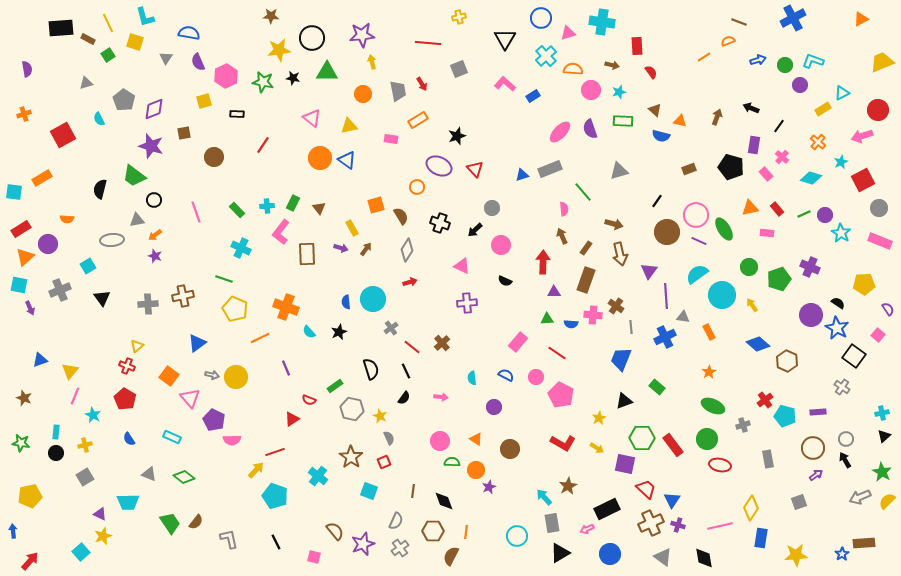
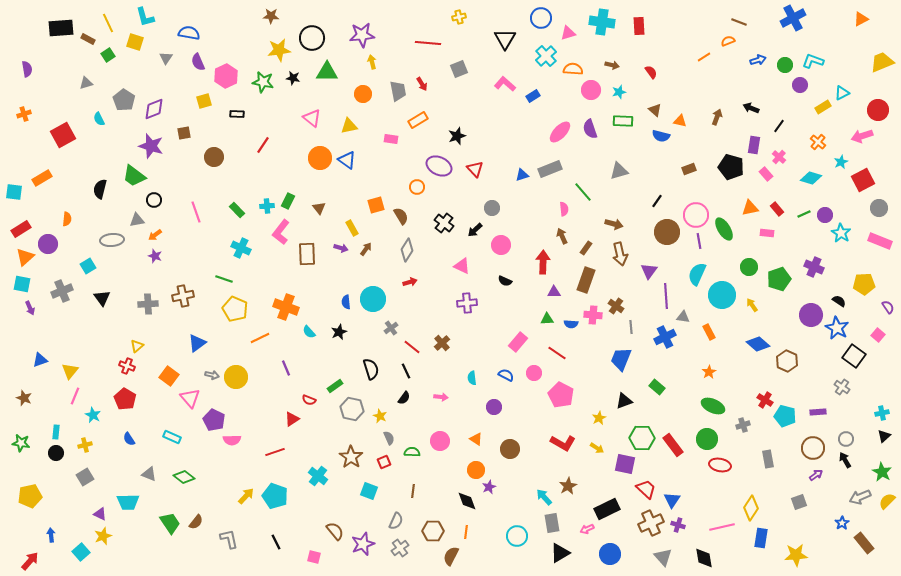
red rectangle at (637, 46): moved 2 px right, 20 px up
yellow rectangle at (823, 109): moved 2 px up
pink cross at (782, 157): moved 3 px left
green rectangle at (293, 203): moved 5 px left, 2 px up
orange semicircle at (67, 219): rotated 88 degrees counterclockwise
black cross at (440, 223): moved 4 px right; rotated 18 degrees clockwise
purple line at (699, 241): rotated 56 degrees clockwise
purple cross at (810, 267): moved 4 px right
cyan semicircle at (697, 274): rotated 30 degrees counterclockwise
cyan square at (19, 285): moved 3 px right, 1 px up
gray cross at (60, 290): moved 2 px right, 1 px down
black semicircle at (838, 303): moved 1 px right, 2 px up
purple semicircle at (888, 309): moved 2 px up
pink circle at (536, 377): moved 2 px left, 4 px up
red cross at (765, 400): rotated 21 degrees counterclockwise
green semicircle at (452, 462): moved 40 px left, 10 px up
yellow arrow at (256, 470): moved 10 px left, 26 px down
black diamond at (444, 501): moved 23 px right
pink line at (720, 526): moved 2 px right, 1 px down
blue arrow at (13, 531): moved 38 px right, 4 px down
brown rectangle at (864, 543): rotated 55 degrees clockwise
blue star at (842, 554): moved 31 px up
gray triangle at (663, 557): rotated 12 degrees clockwise
